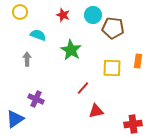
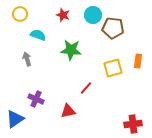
yellow circle: moved 2 px down
green star: rotated 25 degrees counterclockwise
gray arrow: rotated 16 degrees counterclockwise
yellow square: moved 1 px right; rotated 18 degrees counterclockwise
red line: moved 3 px right
red triangle: moved 28 px left
